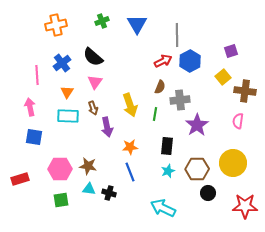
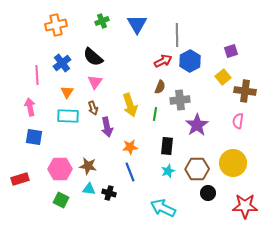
green square: rotated 35 degrees clockwise
